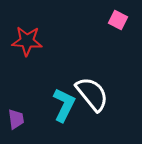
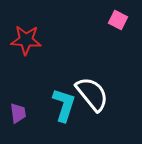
red star: moved 1 px left, 1 px up
cyan L-shape: rotated 8 degrees counterclockwise
purple trapezoid: moved 2 px right, 6 px up
